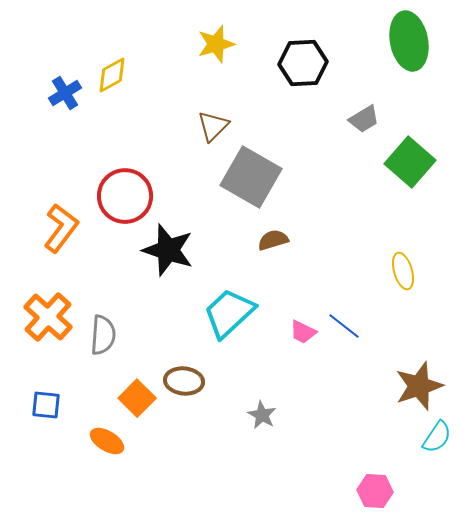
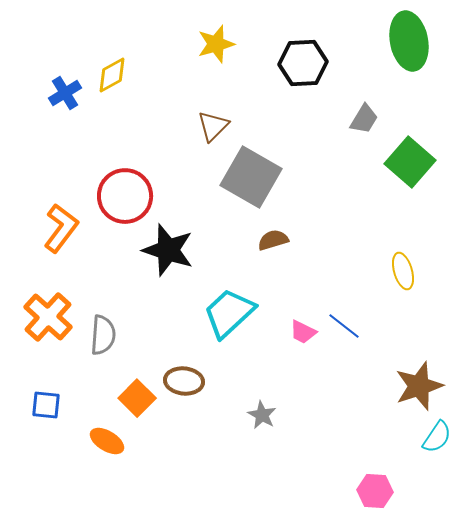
gray trapezoid: rotated 28 degrees counterclockwise
